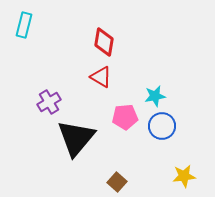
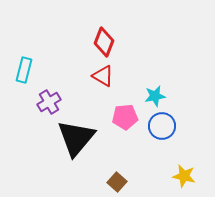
cyan rectangle: moved 45 px down
red diamond: rotated 12 degrees clockwise
red triangle: moved 2 px right, 1 px up
yellow star: rotated 20 degrees clockwise
